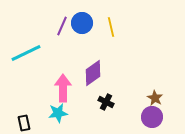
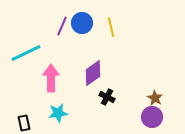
pink arrow: moved 12 px left, 10 px up
black cross: moved 1 px right, 5 px up
